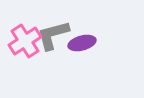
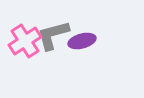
purple ellipse: moved 2 px up
